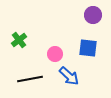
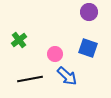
purple circle: moved 4 px left, 3 px up
blue square: rotated 12 degrees clockwise
blue arrow: moved 2 px left
